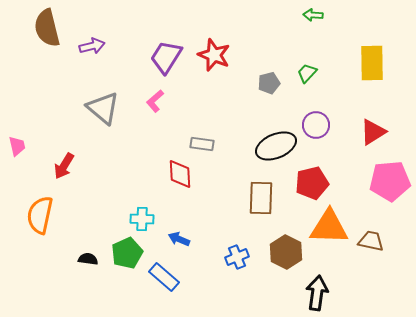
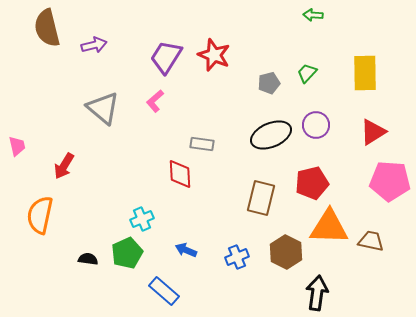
purple arrow: moved 2 px right, 1 px up
yellow rectangle: moved 7 px left, 10 px down
black ellipse: moved 5 px left, 11 px up
pink pentagon: rotated 9 degrees clockwise
brown rectangle: rotated 12 degrees clockwise
cyan cross: rotated 25 degrees counterclockwise
blue arrow: moved 7 px right, 11 px down
blue rectangle: moved 14 px down
